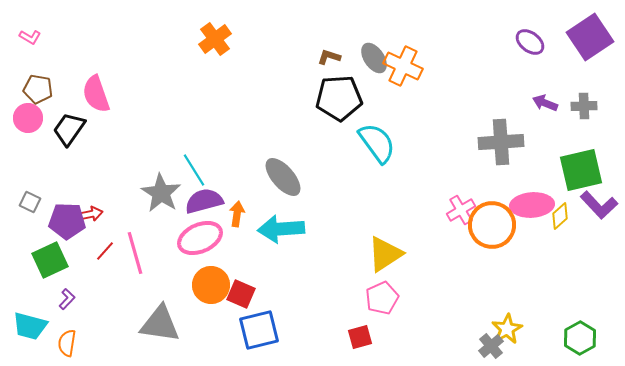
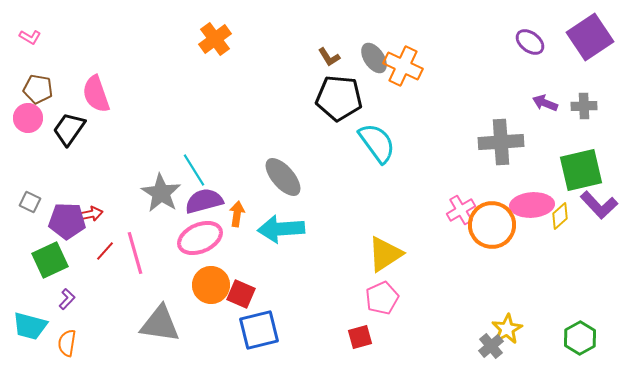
brown L-shape at (329, 57): rotated 140 degrees counterclockwise
black pentagon at (339, 98): rotated 9 degrees clockwise
